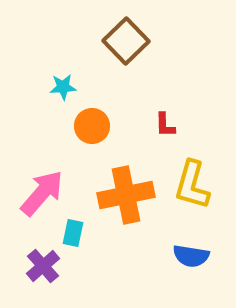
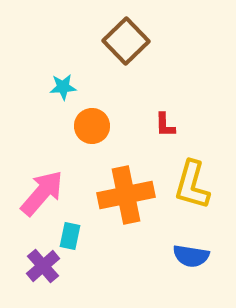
cyan rectangle: moved 3 px left, 3 px down
